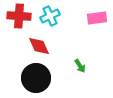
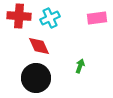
cyan cross: moved 2 px down
green arrow: rotated 128 degrees counterclockwise
